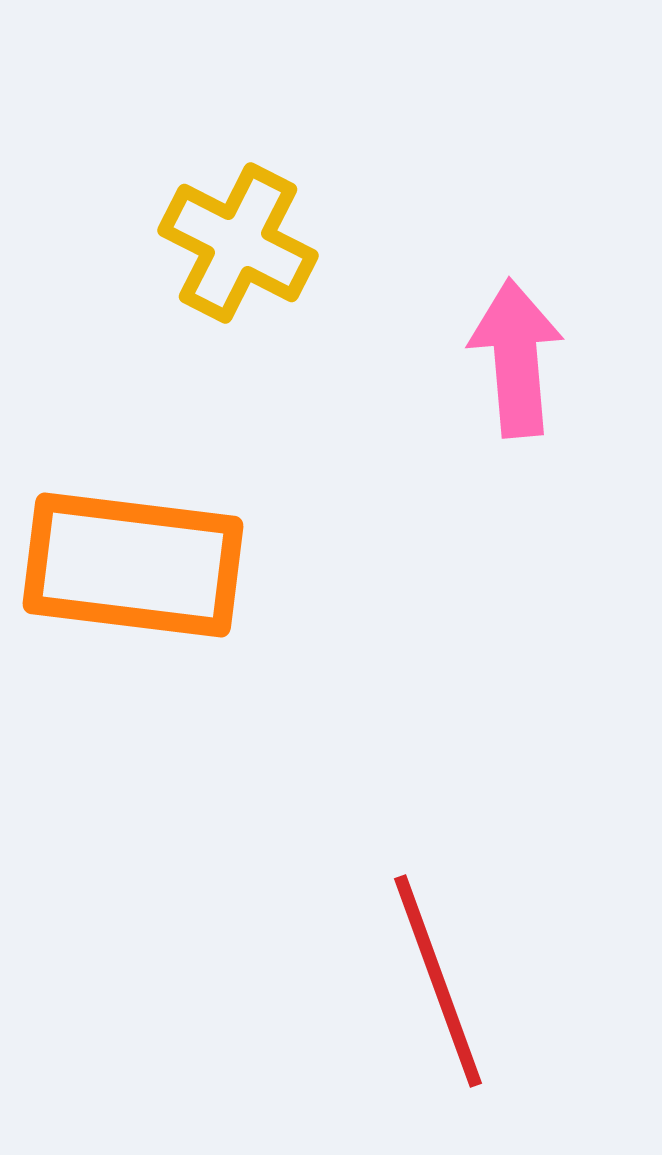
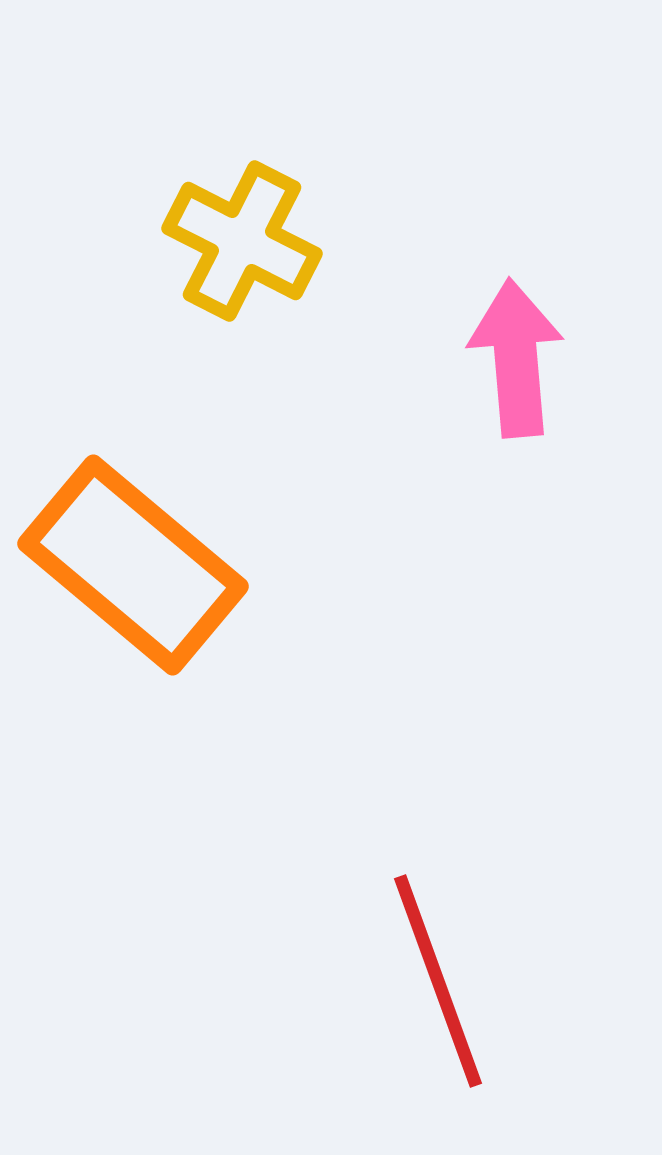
yellow cross: moved 4 px right, 2 px up
orange rectangle: rotated 33 degrees clockwise
